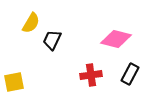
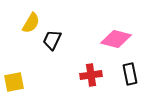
black rectangle: rotated 40 degrees counterclockwise
